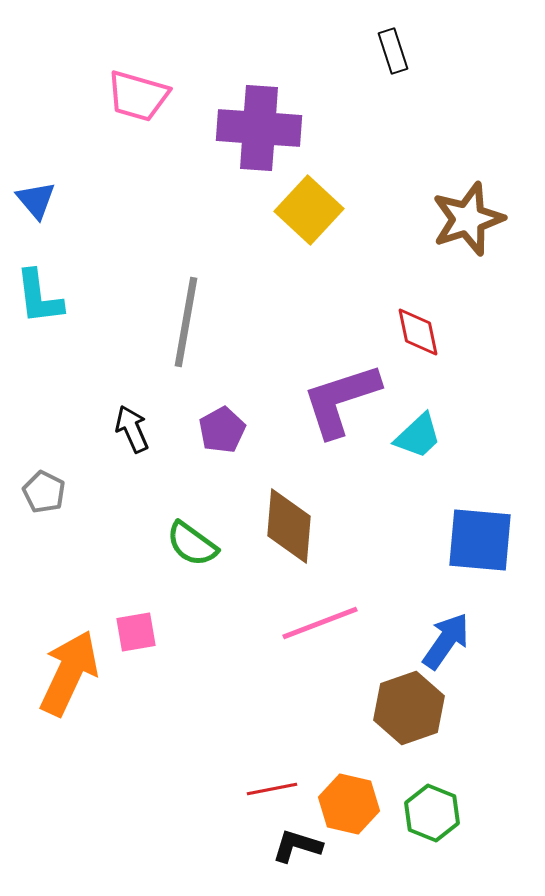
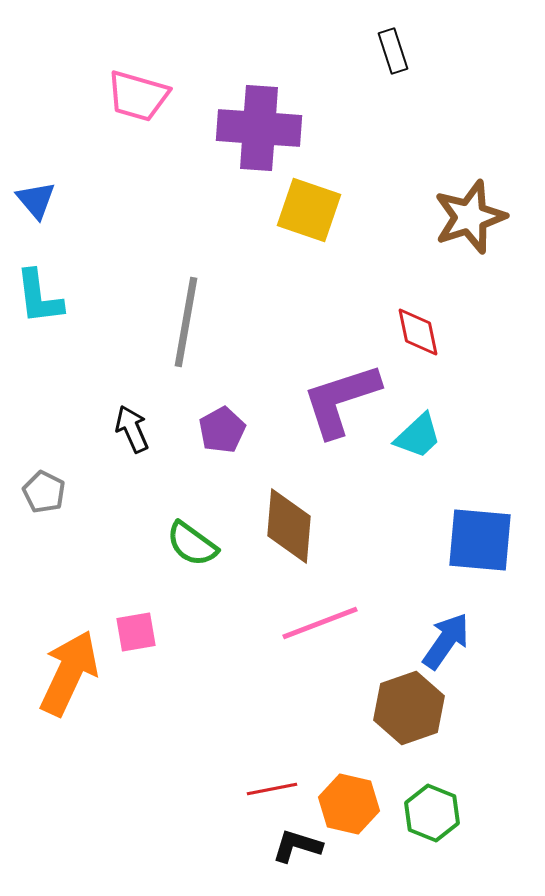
yellow square: rotated 24 degrees counterclockwise
brown star: moved 2 px right, 2 px up
